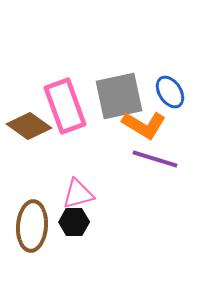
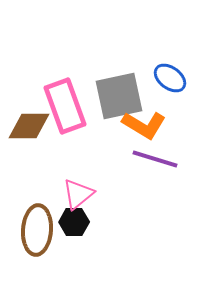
blue ellipse: moved 14 px up; rotated 20 degrees counterclockwise
brown diamond: rotated 36 degrees counterclockwise
pink triangle: rotated 24 degrees counterclockwise
brown ellipse: moved 5 px right, 4 px down
